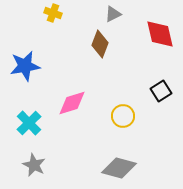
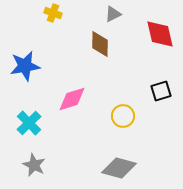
brown diamond: rotated 20 degrees counterclockwise
black square: rotated 15 degrees clockwise
pink diamond: moved 4 px up
